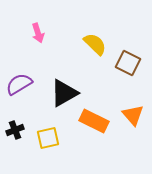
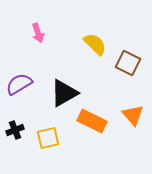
orange rectangle: moved 2 px left
